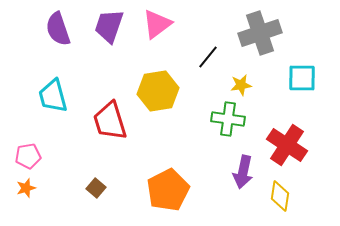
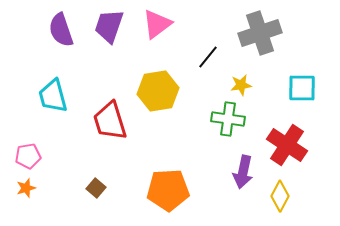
purple semicircle: moved 3 px right, 1 px down
cyan square: moved 10 px down
orange pentagon: rotated 24 degrees clockwise
yellow diamond: rotated 20 degrees clockwise
